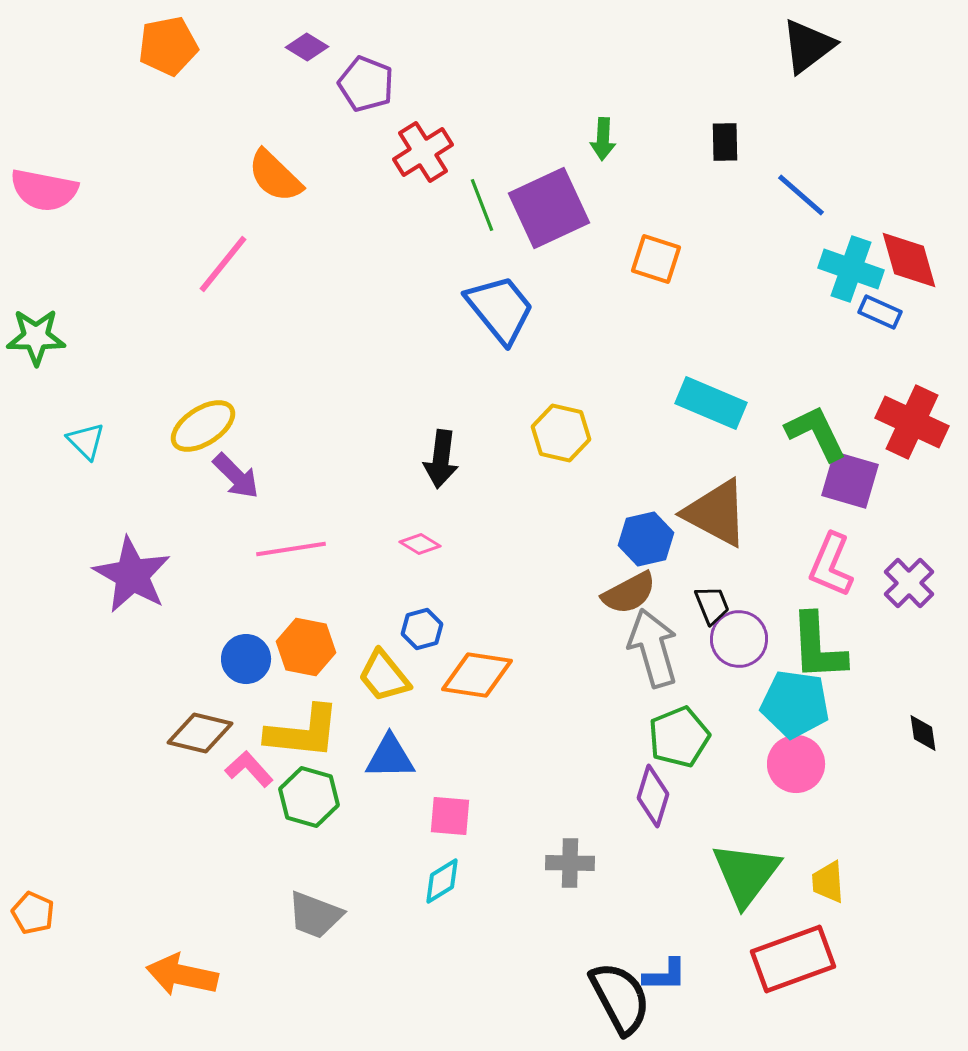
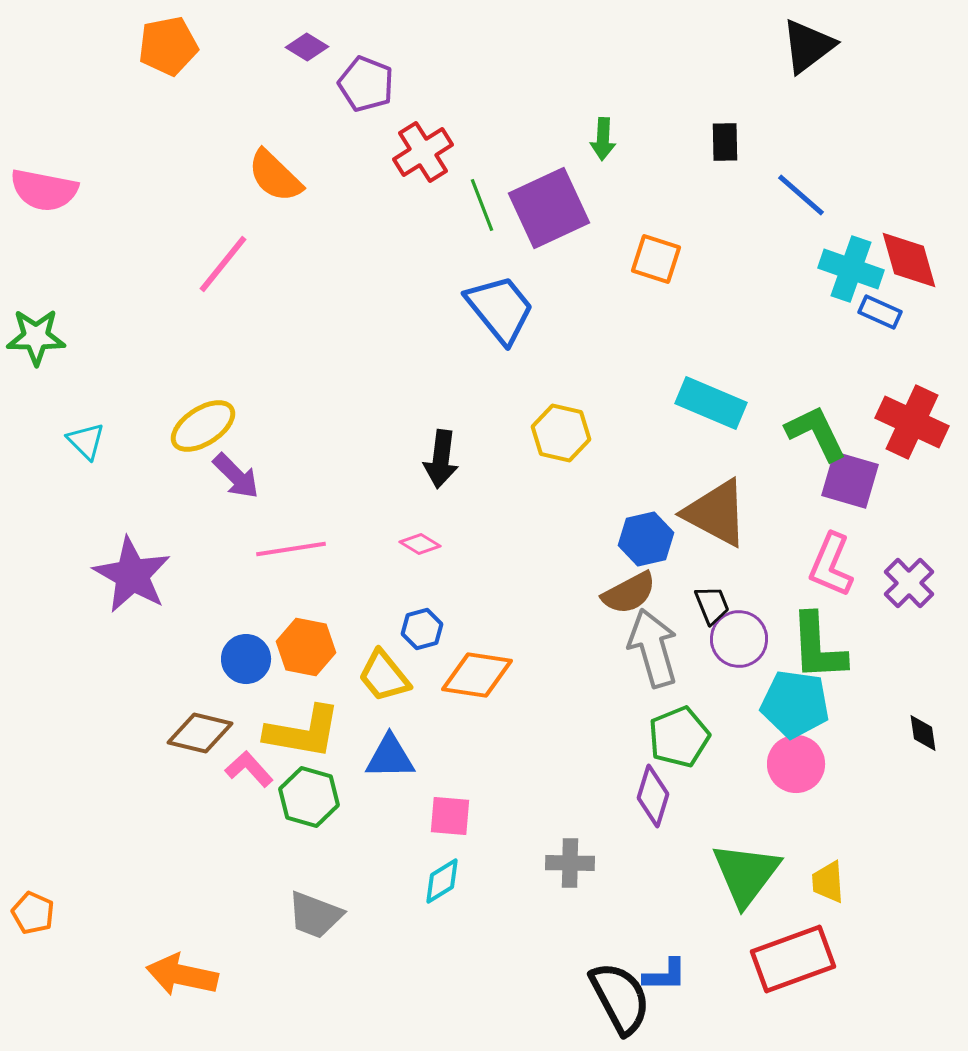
yellow L-shape at (303, 732): rotated 4 degrees clockwise
